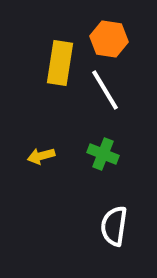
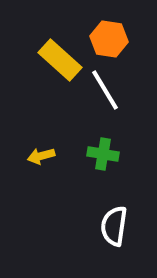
yellow rectangle: moved 3 px up; rotated 57 degrees counterclockwise
green cross: rotated 12 degrees counterclockwise
